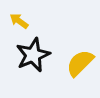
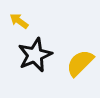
black star: moved 2 px right
